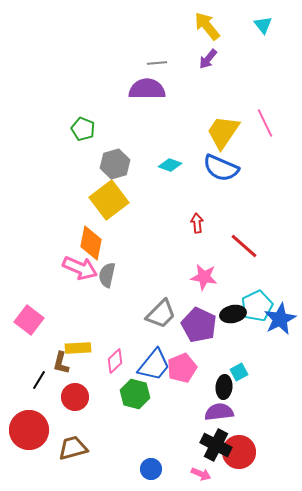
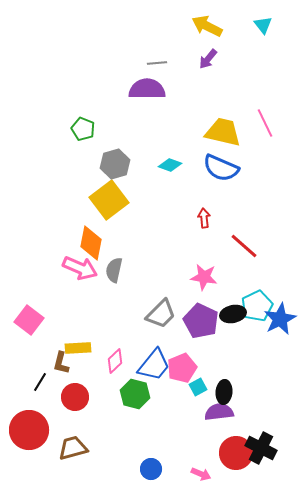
yellow arrow at (207, 26): rotated 24 degrees counterclockwise
yellow trapezoid at (223, 132): rotated 69 degrees clockwise
red arrow at (197, 223): moved 7 px right, 5 px up
gray semicircle at (107, 275): moved 7 px right, 5 px up
purple pentagon at (199, 325): moved 2 px right, 4 px up
cyan square at (239, 372): moved 41 px left, 15 px down
black line at (39, 380): moved 1 px right, 2 px down
black ellipse at (224, 387): moved 5 px down
black cross at (216, 445): moved 45 px right, 3 px down
red circle at (239, 452): moved 3 px left, 1 px down
